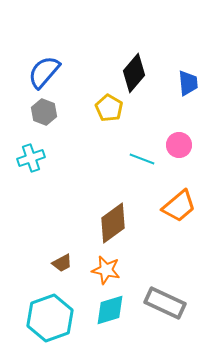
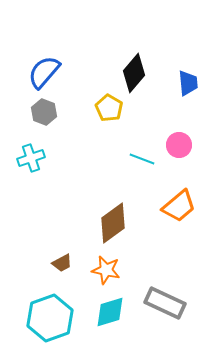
cyan diamond: moved 2 px down
